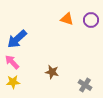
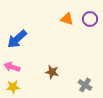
purple circle: moved 1 px left, 1 px up
pink arrow: moved 5 px down; rotated 28 degrees counterclockwise
yellow star: moved 5 px down
